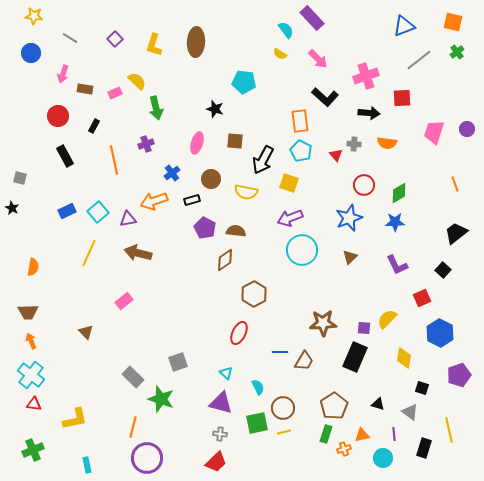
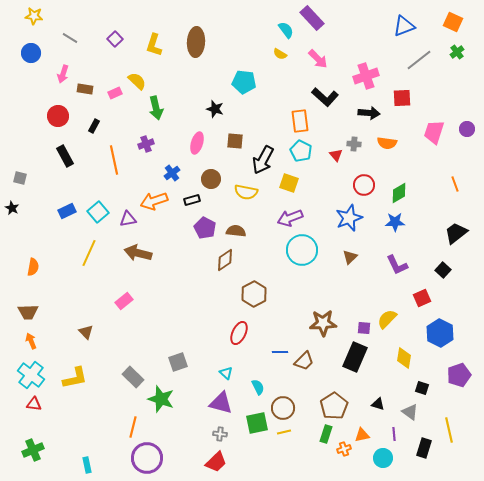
orange square at (453, 22): rotated 12 degrees clockwise
brown trapezoid at (304, 361): rotated 15 degrees clockwise
yellow L-shape at (75, 419): moved 41 px up
